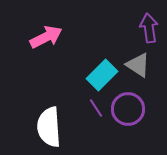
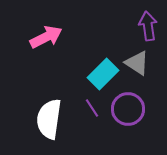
purple arrow: moved 1 px left, 2 px up
gray triangle: moved 1 px left, 2 px up
cyan rectangle: moved 1 px right, 1 px up
purple line: moved 4 px left
white semicircle: moved 8 px up; rotated 12 degrees clockwise
